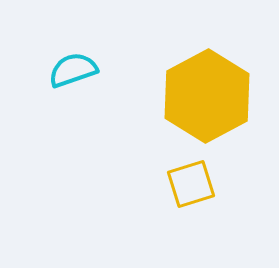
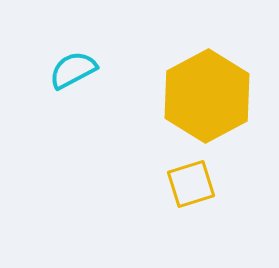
cyan semicircle: rotated 9 degrees counterclockwise
